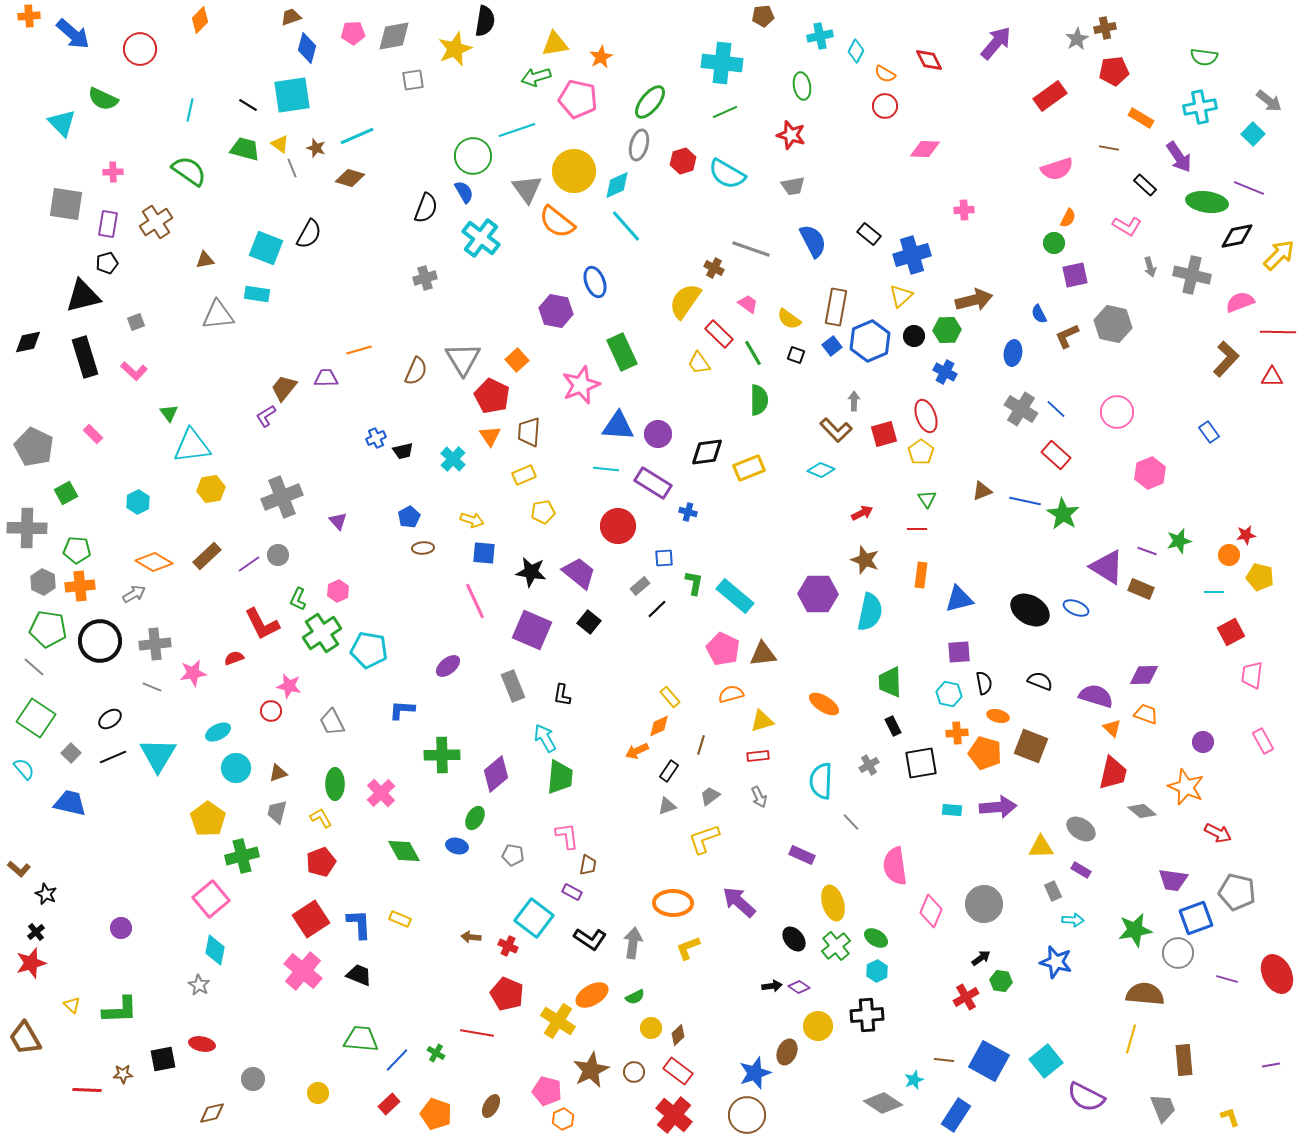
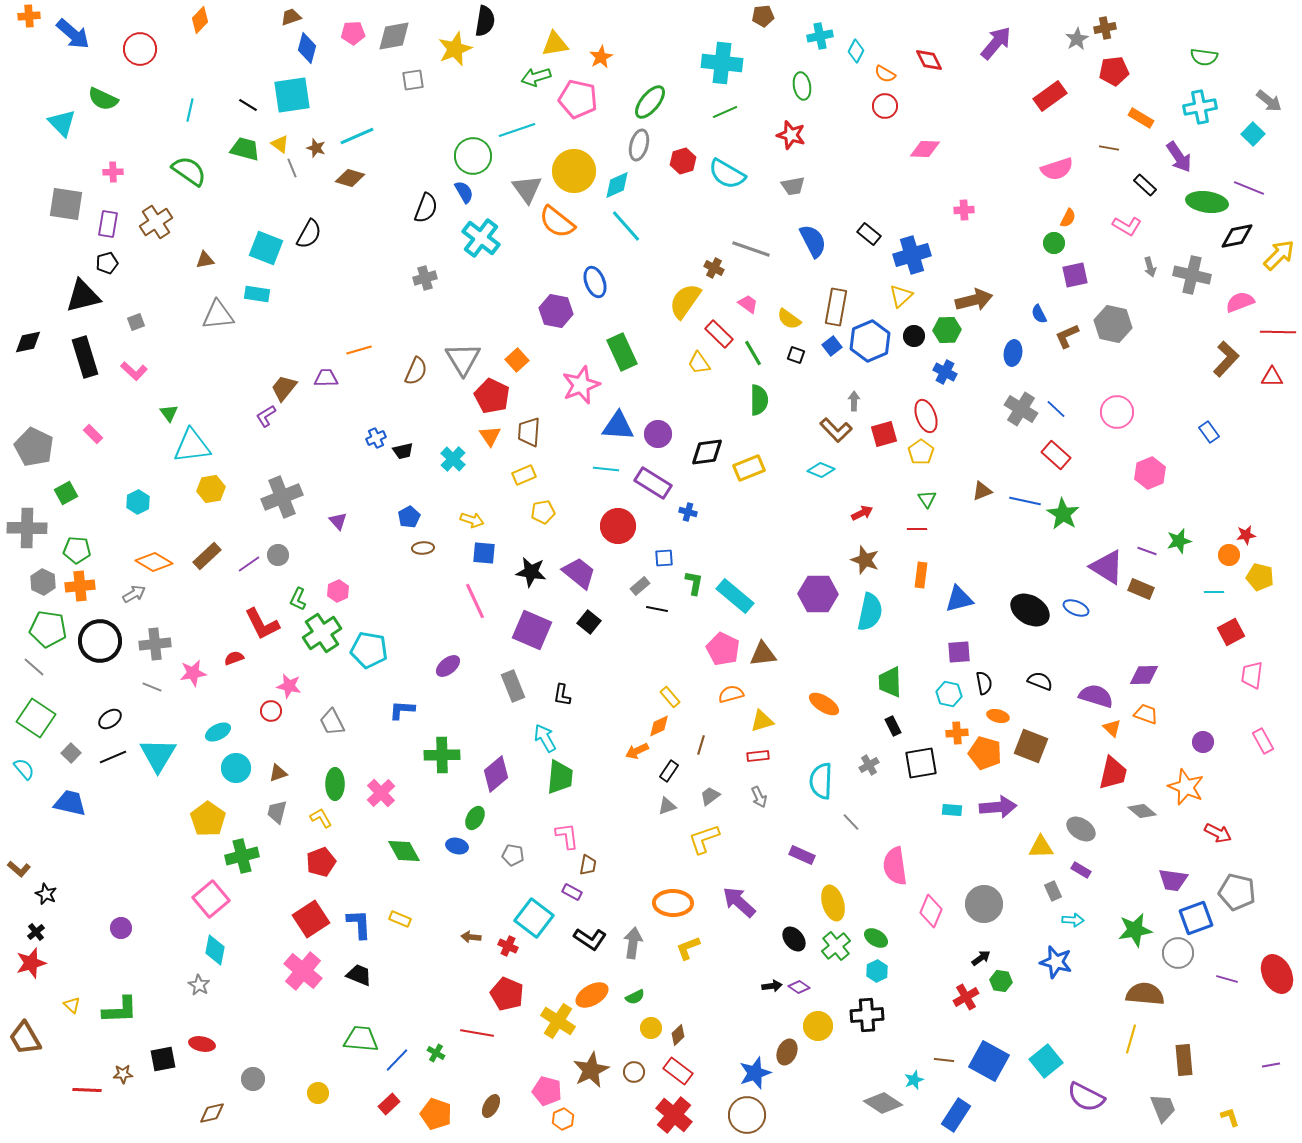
black line at (657, 609): rotated 55 degrees clockwise
